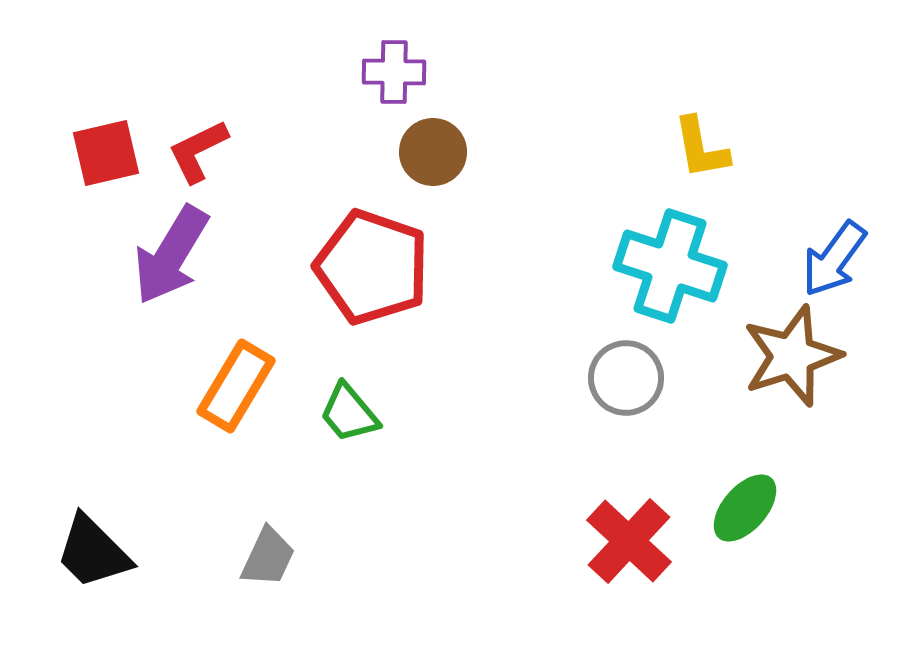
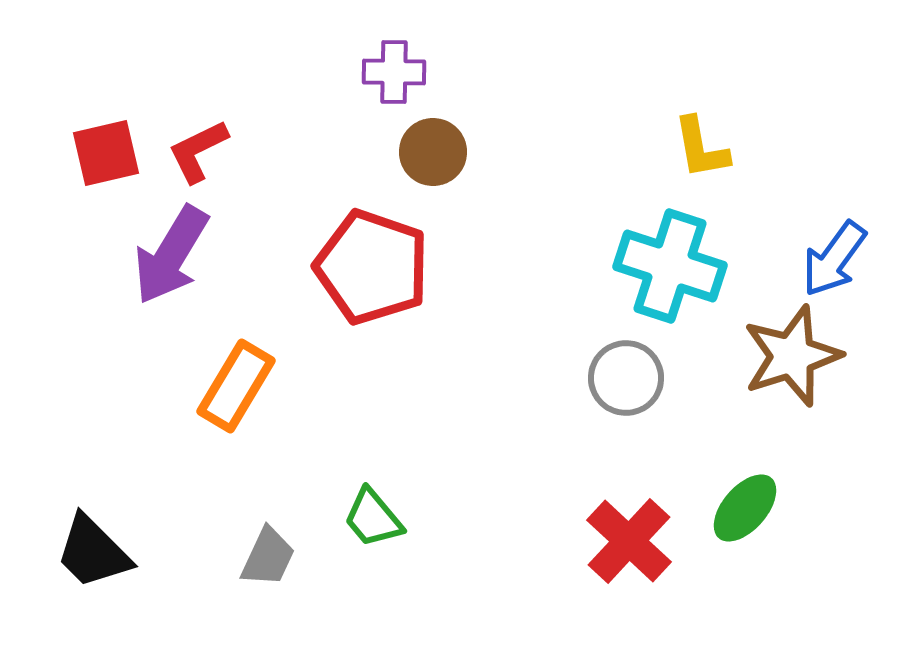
green trapezoid: moved 24 px right, 105 px down
